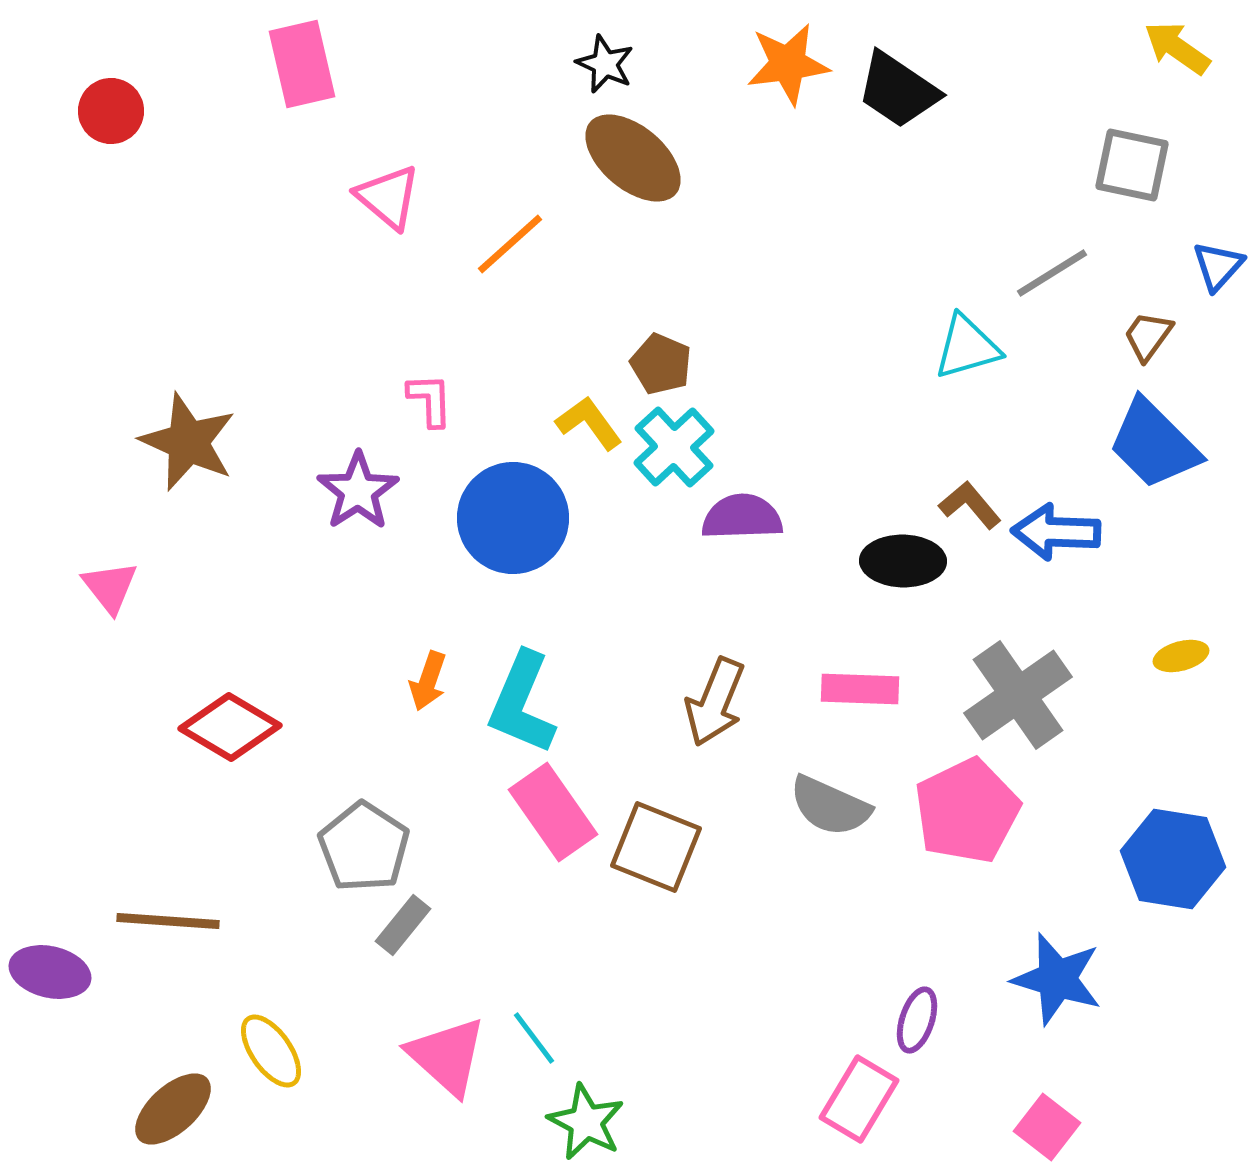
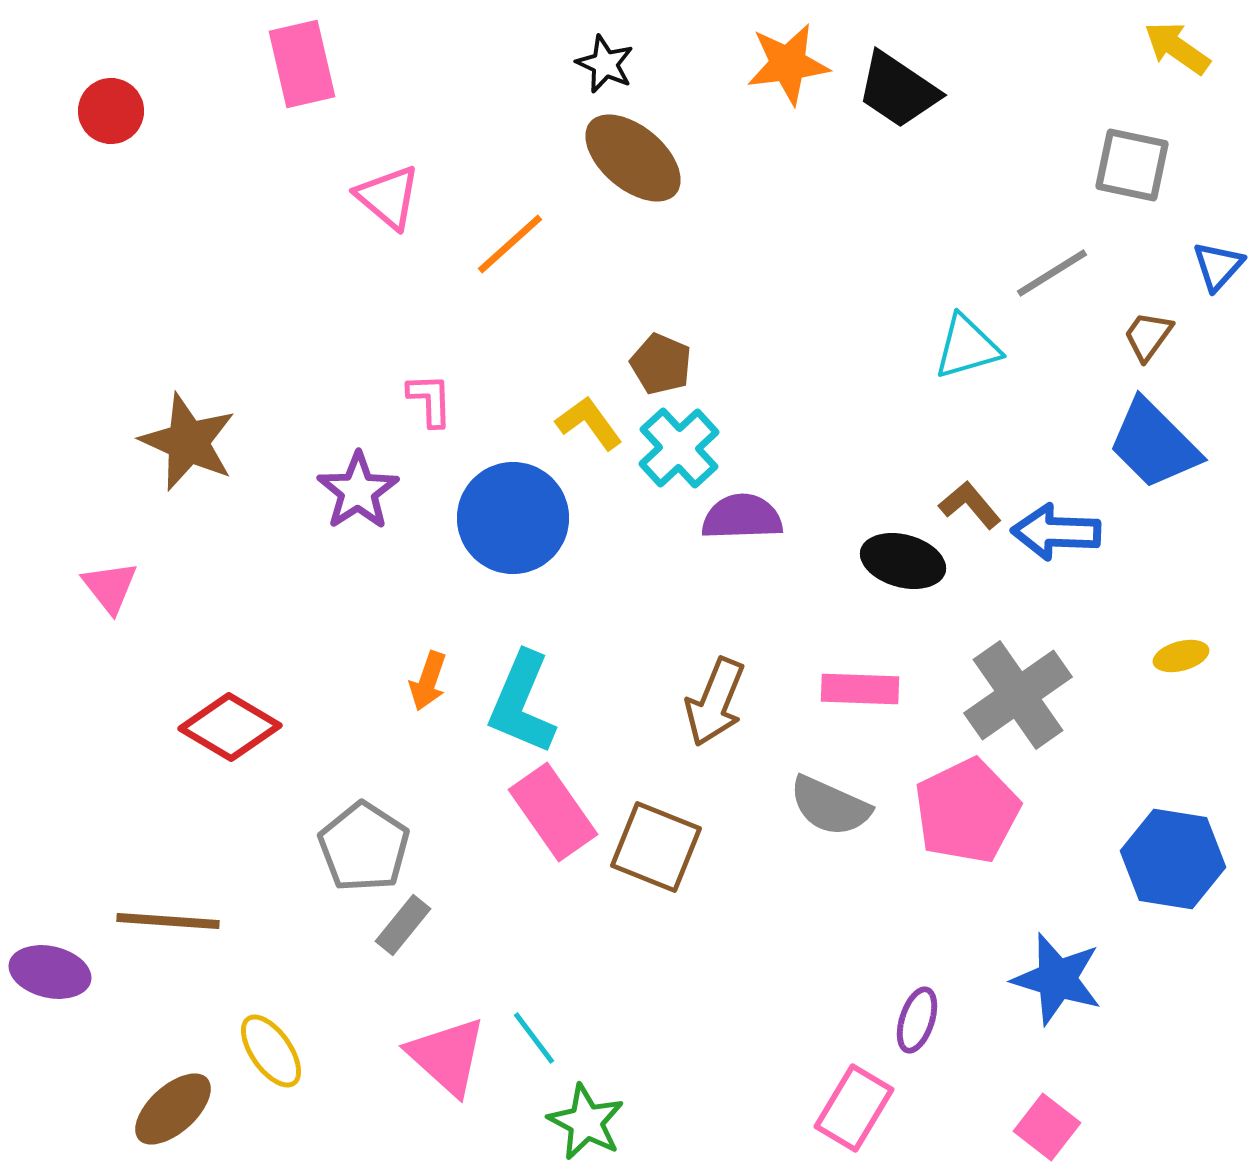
cyan cross at (674, 447): moved 5 px right, 1 px down
black ellipse at (903, 561): rotated 14 degrees clockwise
pink rectangle at (859, 1099): moved 5 px left, 9 px down
